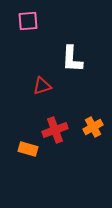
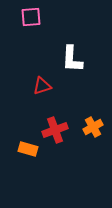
pink square: moved 3 px right, 4 px up
